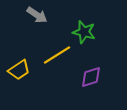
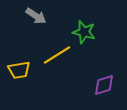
gray arrow: moved 1 px left, 1 px down
yellow trapezoid: rotated 25 degrees clockwise
purple diamond: moved 13 px right, 8 px down
